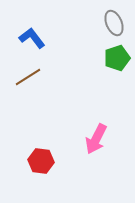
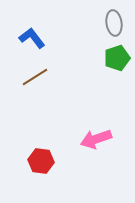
gray ellipse: rotated 15 degrees clockwise
brown line: moved 7 px right
pink arrow: rotated 44 degrees clockwise
